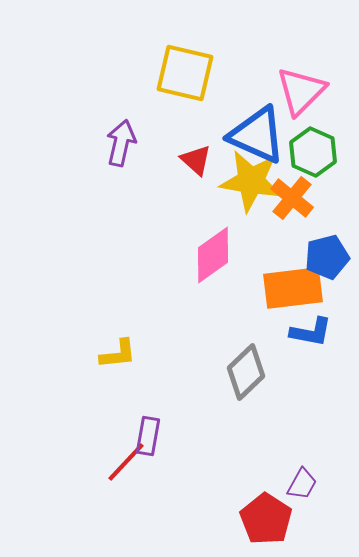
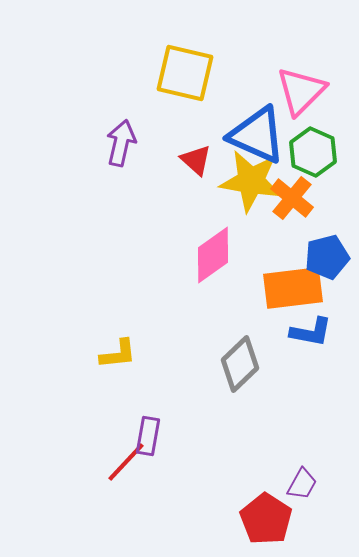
gray diamond: moved 6 px left, 8 px up
